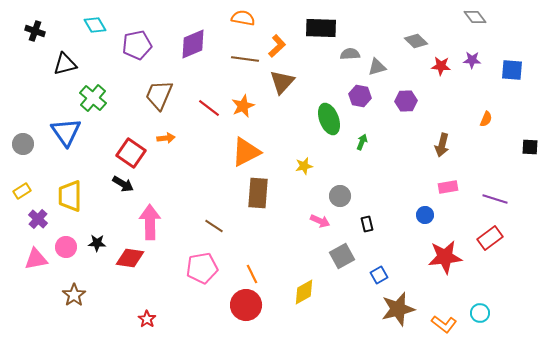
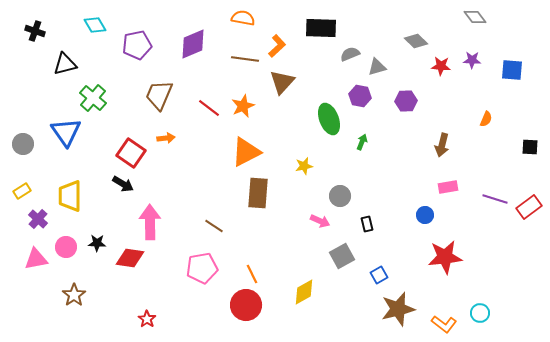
gray semicircle at (350, 54): rotated 18 degrees counterclockwise
red rectangle at (490, 238): moved 39 px right, 31 px up
